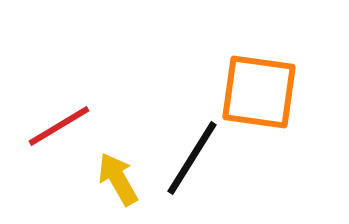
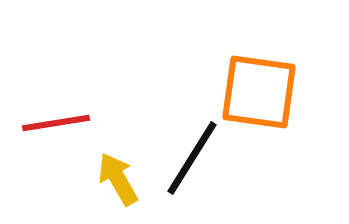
red line: moved 3 px left, 3 px up; rotated 22 degrees clockwise
